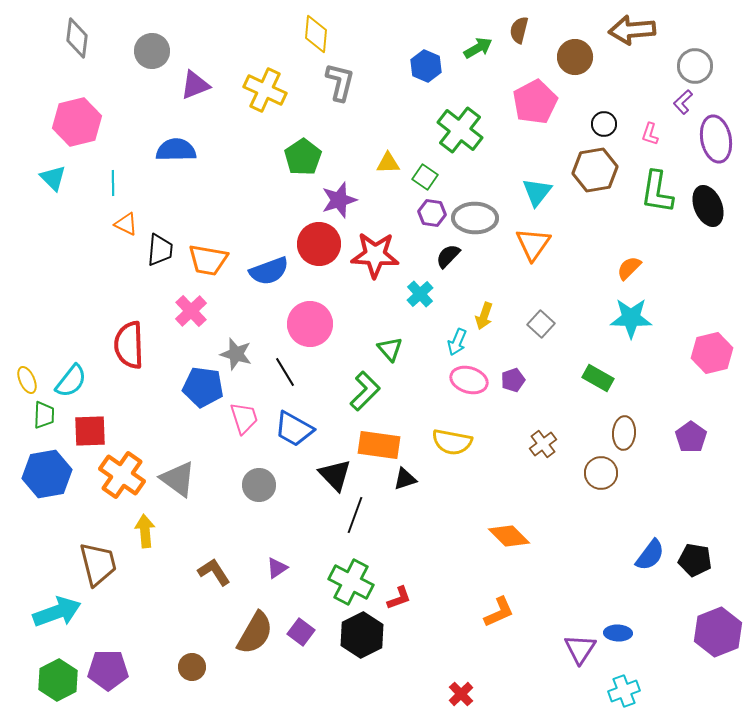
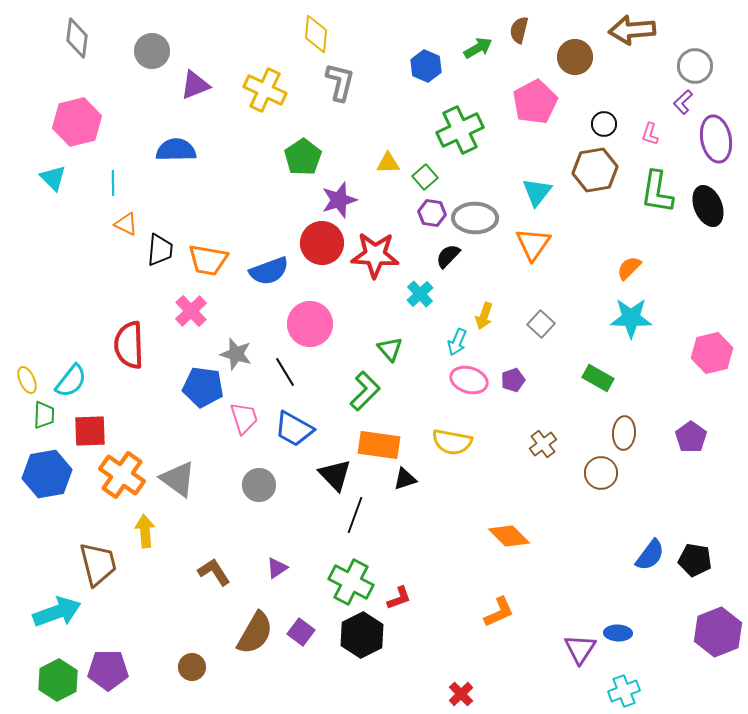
green cross at (460, 130): rotated 27 degrees clockwise
green square at (425, 177): rotated 15 degrees clockwise
red circle at (319, 244): moved 3 px right, 1 px up
